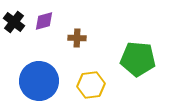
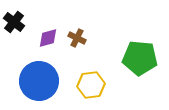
purple diamond: moved 4 px right, 17 px down
brown cross: rotated 24 degrees clockwise
green pentagon: moved 2 px right, 1 px up
